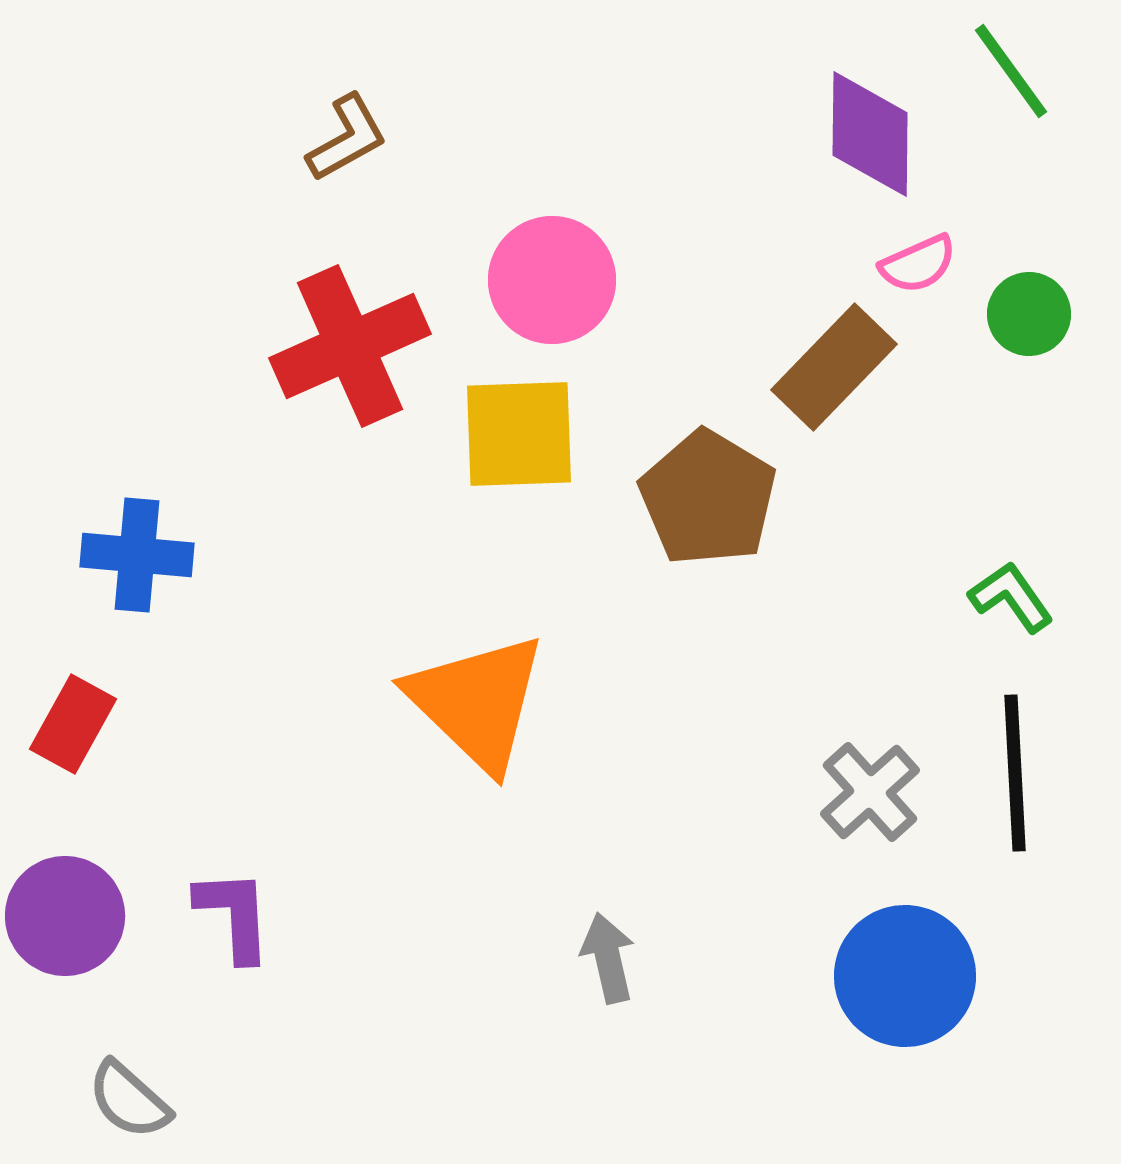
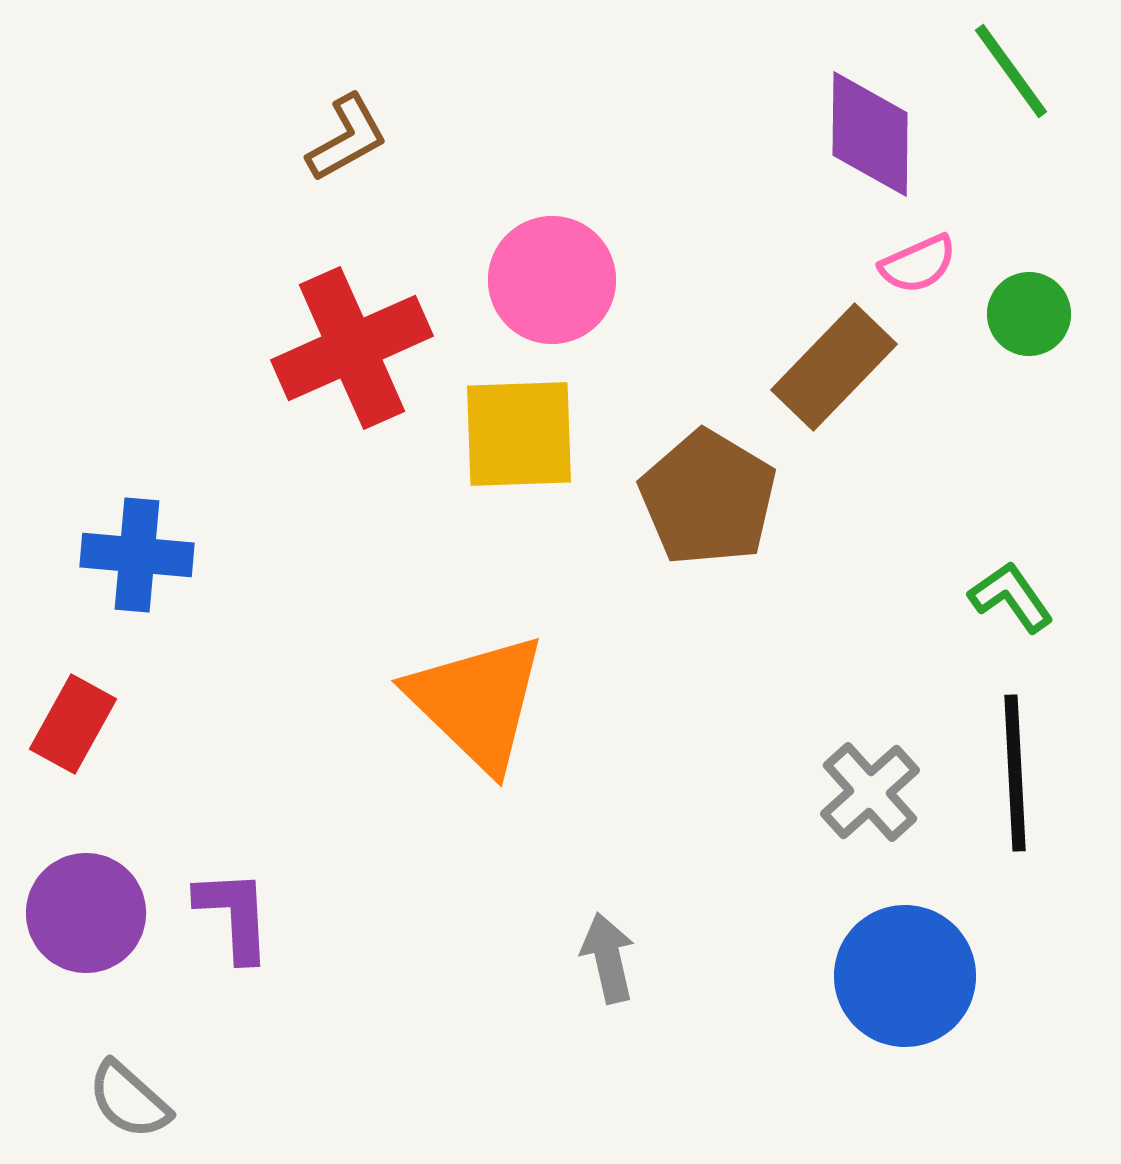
red cross: moved 2 px right, 2 px down
purple circle: moved 21 px right, 3 px up
